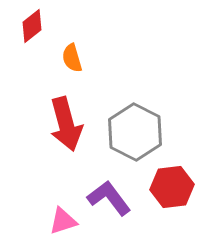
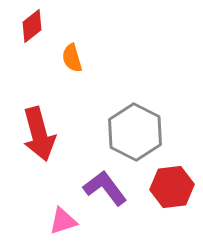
red arrow: moved 27 px left, 10 px down
purple L-shape: moved 4 px left, 10 px up
